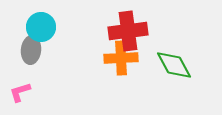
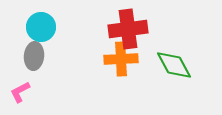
red cross: moved 2 px up
gray ellipse: moved 3 px right, 6 px down
orange cross: moved 1 px down
pink L-shape: rotated 10 degrees counterclockwise
